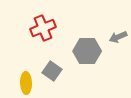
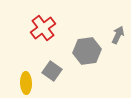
red cross: rotated 15 degrees counterclockwise
gray arrow: moved 2 px up; rotated 138 degrees clockwise
gray hexagon: rotated 8 degrees counterclockwise
